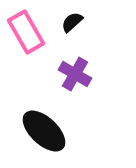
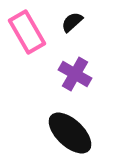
pink rectangle: moved 1 px right
black ellipse: moved 26 px right, 2 px down
